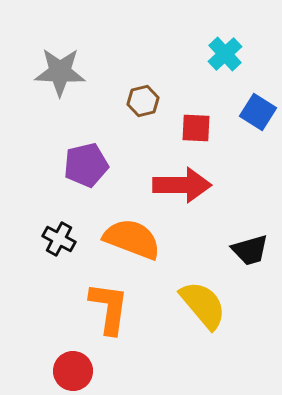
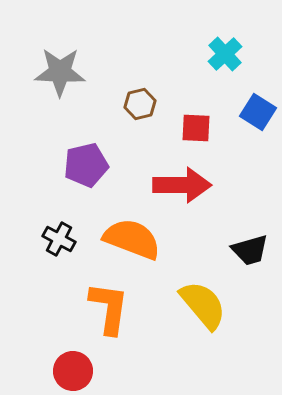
brown hexagon: moved 3 px left, 3 px down
